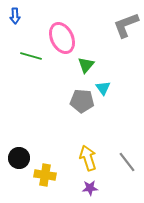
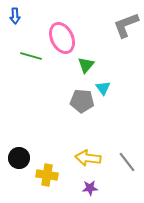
yellow arrow: rotated 65 degrees counterclockwise
yellow cross: moved 2 px right
